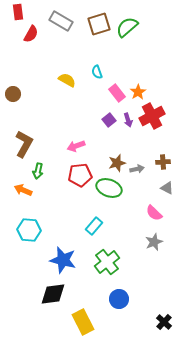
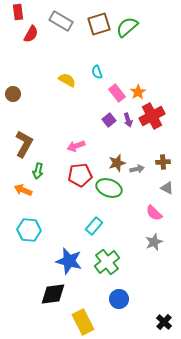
blue star: moved 6 px right, 1 px down
